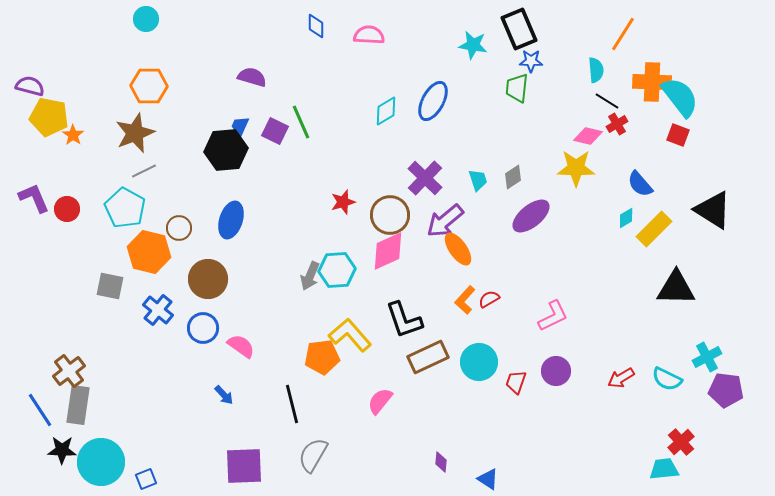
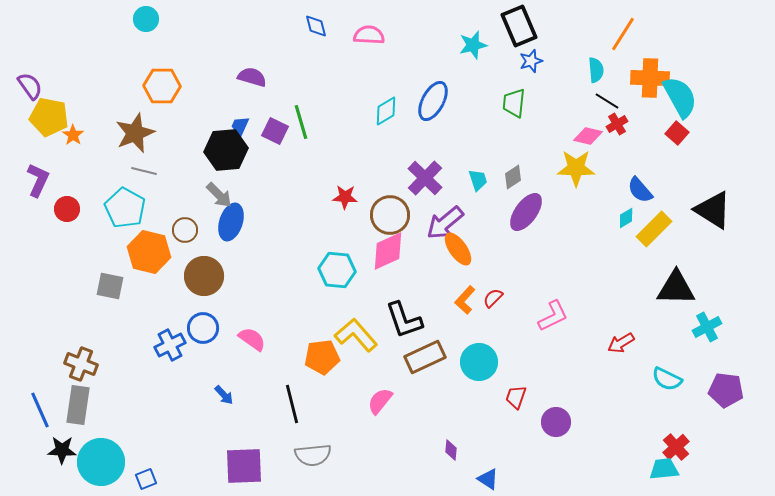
blue diamond at (316, 26): rotated 15 degrees counterclockwise
black rectangle at (519, 29): moved 3 px up
cyan star at (473, 45): rotated 24 degrees counterclockwise
blue star at (531, 61): rotated 20 degrees counterclockwise
orange cross at (652, 82): moved 2 px left, 4 px up
purple semicircle at (30, 86): rotated 40 degrees clockwise
orange hexagon at (149, 86): moved 13 px right
green trapezoid at (517, 88): moved 3 px left, 15 px down
cyan semicircle at (680, 97): rotated 9 degrees clockwise
green line at (301, 122): rotated 8 degrees clockwise
red square at (678, 135): moved 1 px left, 2 px up; rotated 20 degrees clockwise
gray line at (144, 171): rotated 40 degrees clockwise
blue semicircle at (640, 184): moved 6 px down
purple L-shape at (34, 198): moved 4 px right, 18 px up; rotated 48 degrees clockwise
red star at (343, 202): moved 2 px right, 5 px up; rotated 20 degrees clockwise
purple ellipse at (531, 216): moved 5 px left, 4 px up; rotated 15 degrees counterclockwise
blue ellipse at (231, 220): moved 2 px down
purple arrow at (445, 221): moved 2 px down
brown circle at (179, 228): moved 6 px right, 2 px down
cyan hexagon at (337, 270): rotated 9 degrees clockwise
gray arrow at (310, 276): moved 91 px left, 81 px up; rotated 68 degrees counterclockwise
brown circle at (208, 279): moved 4 px left, 3 px up
red semicircle at (489, 299): moved 4 px right, 1 px up; rotated 15 degrees counterclockwise
blue cross at (158, 310): moved 12 px right, 35 px down; rotated 24 degrees clockwise
yellow L-shape at (350, 335): moved 6 px right
pink semicircle at (241, 346): moved 11 px right, 7 px up
brown rectangle at (428, 357): moved 3 px left
cyan cross at (707, 357): moved 30 px up
brown cross at (69, 371): moved 12 px right, 7 px up; rotated 32 degrees counterclockwise
purple circle at (556, 371): moved 51 px down
red arrow at (621, 378): moved 35 px up
red trapezoid at (516, 382): moved 15 px down
blue line at (40, 410): rotated 9 degrees clockwise
red cross at (681, 442): moved 5 px left, 5 px down
gray semicircle at (313, 455): rotated 126 degrees counterclockwise
purple diamond at (441, 462): moved 10 px right, 12 px up
